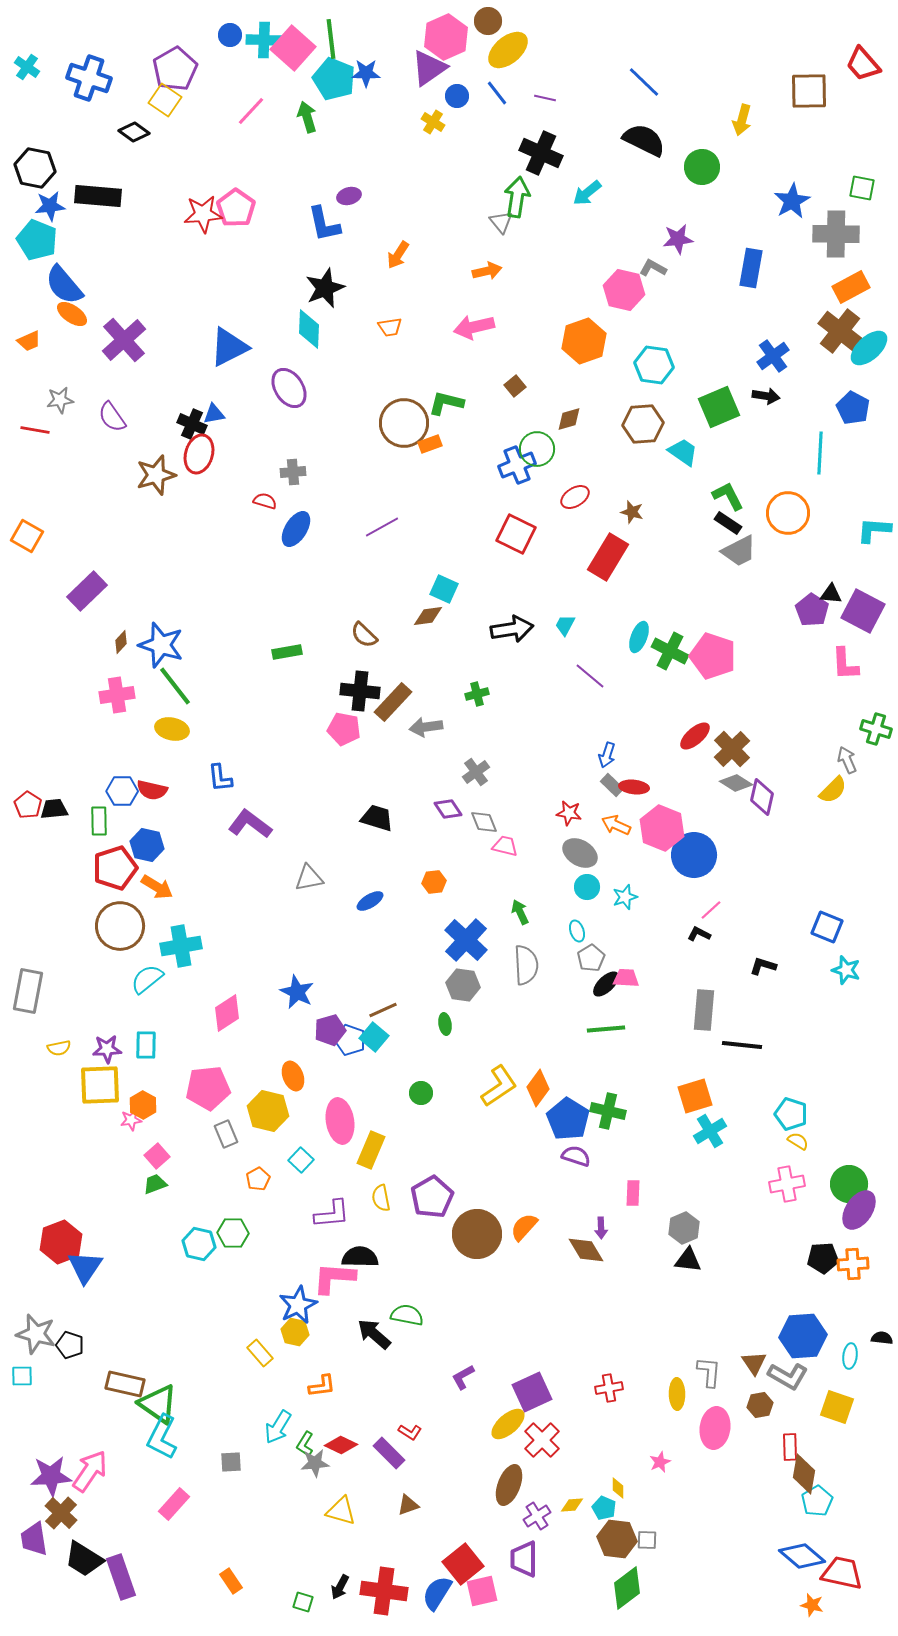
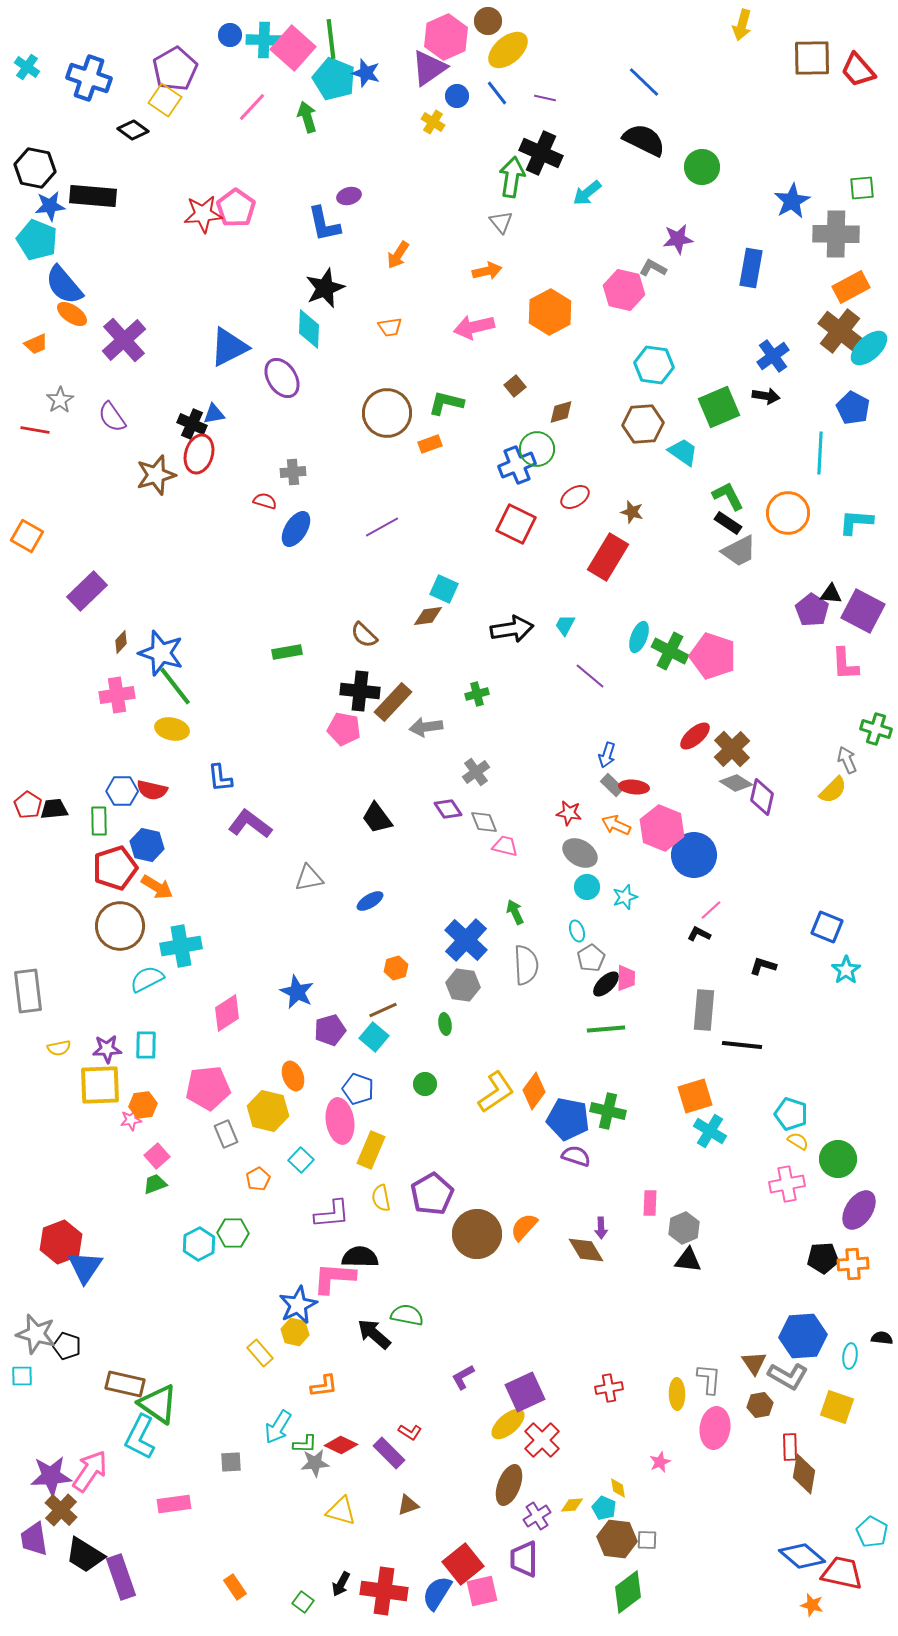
red trapezoid at (863, 64): moved 5 px left, 6 px down
blue star at (366, 73): rotated 16 degrees clockwise
brown square at (809, 91): moved 3 px right, 33 px up
pink line at (251, 111): moved 1 px right, 4 px up
yellow arrow at (742, 120): moved 95 px up
black diamond at (134, 132): moved 1 px left, 2 px up
green square at (862, 188): rotated 16 degrees counterclockwise
black rectangle at (98, 196): moved 5 px left
green arrow at (517, 197): moved 5 px left, 20 px up
orange trapezoid at (29, 341): moved 7 px right, 3 px down
orange hexagon at (584, 341): moved 34 px left, 29 px up; rotated 9 degrees counterclockwise
purple ellipse at (289, 388): moved 7 px left, 10 px up
gray star at (60, 400): rotated 24 degrees counterclockwise
brown diamond at (569, 419): moved 8 px left, 7 px up
brown circle at (404, 423): moved 17 px left, 10 px up
cyan L-shape at (874, 530): moved 18 px left, 8 px up
red square at (516, 534): moved 10 px up
blue star at (161, 645): moved 8 px down
black trapezoid at (377, 818): rotated 144 degrees counterclockwise
orange hexagon at (434, 882): moved 38 px left, 86 px down; rotated 10 degrees counterclockwise
green arrow at (520, 912): moved 5 px left
cyan star at (846, 970): rotated 20 degrees clockwise
pink trapezoid at (626, 978): rotated 88 degrees clockwise
cyan semicircle at (147, 979): rotated 12 degrees clockwise
gray rectangle at (28, 991): rotated 18 degrees counterclockwise
blue pentagon at (350, 1040): moved 8 px right, 49 px down
yellow L-shape at (499, 1086): moved 3 px left, 6 px down
orange diamond at (538, 1088): moved 4 px left, 3 px down
green circle at (421, 1093): moved 4 px right, 9 px up
orange hexagon at (143, 1105): rotated 24 degrees clockwise
blue pentagon at (568, 1119): rotated 21 degrees counterclockwise
cyan cross at (710, 1131): rotated 28 degrees counterclockwise
green circle at (849, 1184): moved 11 px left, 25 px up
pink rectangle at (633, 1193): moved 17 px right, 10 px down
purple pentagon at (432, 1197): moved 3 px up
cyan hexagon at (199, 1244): rotated 20 degrees clockwise
black pentagon at (70, 1345): moved 3 px left, 1 px down
gray L-shape at (709, 1372): moved 7 px down
orange L-shape at (322, 1386): moved 2 px right
purple square at (532, 1392): moved 7 px left
cyan L-shape at (162, 1437): moved 22 px left
green L-shape at (305, 1444): rotated 120 degrees counterclockwise
yellow diamond at (618, 1488): rotated 10 degrees counterclockwise
cyan pentagon at (817, 1501): moved 55 px right, 31 px down; rotated 12 degrees counterclockwise
pink rectangle at (174, 1504): rotated 40 degrees clockwise
brown cross at (61, 1513): moved 3 px up
black trapezoid at (84, 1559): moved 1 px right, 4 px up
orange rectangle at (231, 1581): moved 4 px right, 6 px down
black arrow at (340, 1587): moved 1 px right, 3 px up
green diamond at (627, 1588): moved 1 px right, 4 px down
green square at (303, 1602): rotated 20 degrees clockwise
